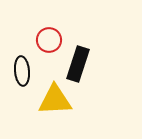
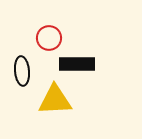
red circle: moved 2 px up
black rectangle: moved 1 px left; rotated 72 degrees clockwise
